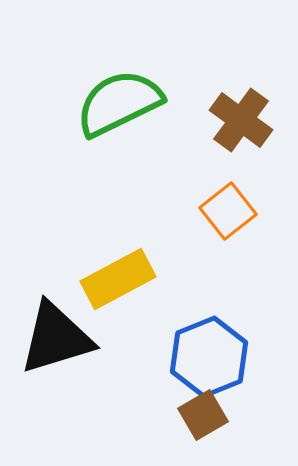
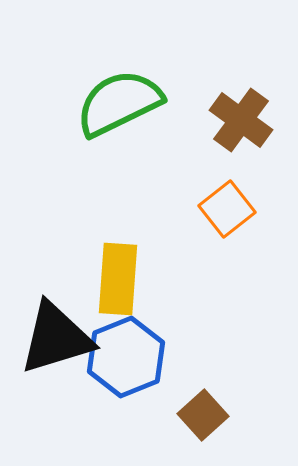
orange square: moved 1 px left, 2 px up
yellow rectangle: rotated 58 degrees counterclockwise
blue hexagon: moved 83 px left
brown square: rotated 12 degrees counterclockwise
